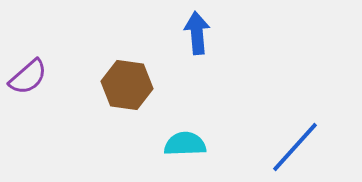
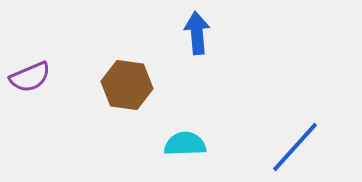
purple semicircle: moved 2 px right; rotated 18 degrees clockwise
